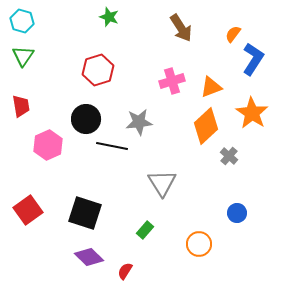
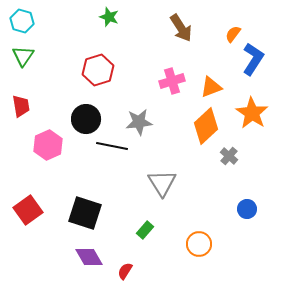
blue circle: moved 10 px right, 4 px up
purple diamond: rotated 16 degrees clockwise
